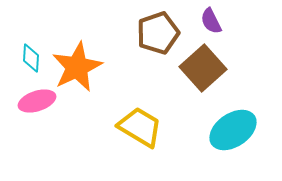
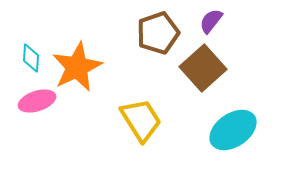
purple semicircle: rotated 64 degrees clockwise
yellow trapezoid: moved 1 px right, 7 px up; rotated 27 degrees clockwise
